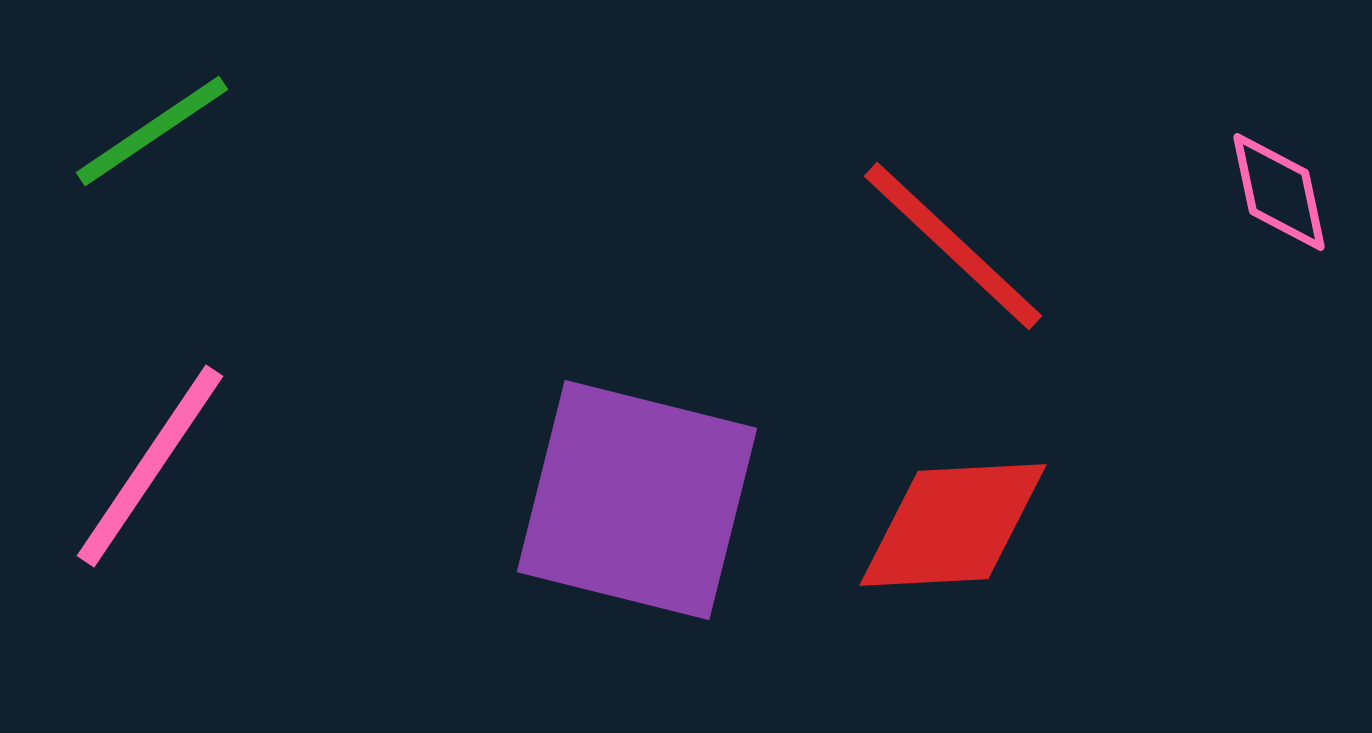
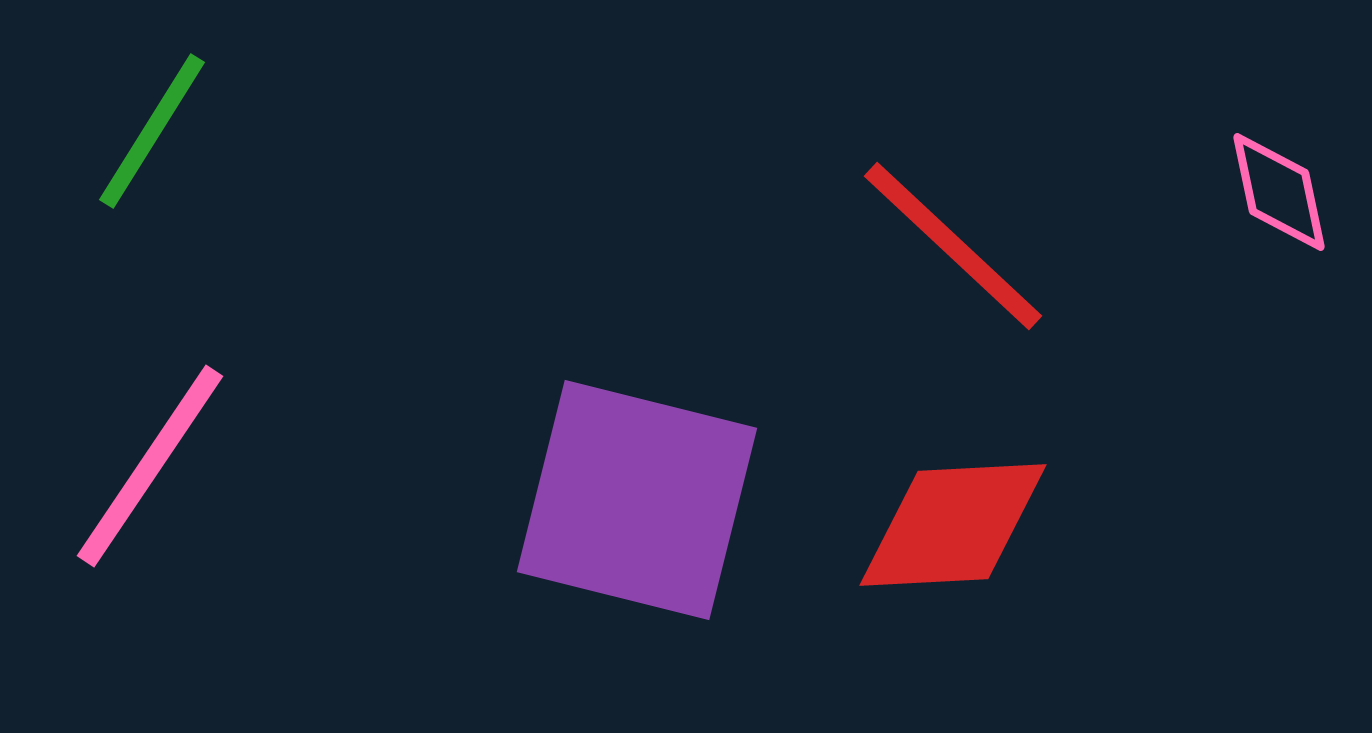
green line: rotated 24 degrees counterclockwise
